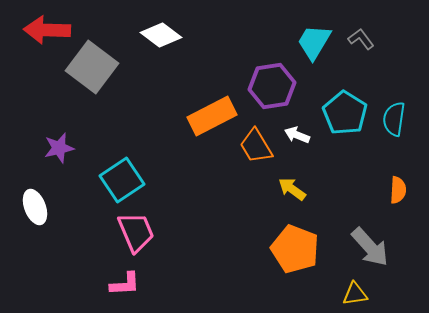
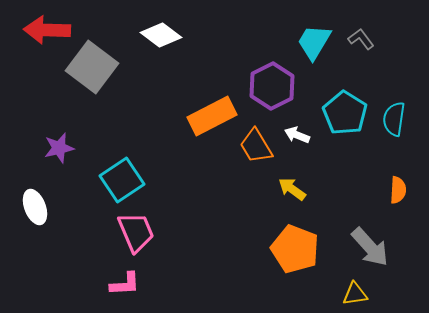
purple hexagon: rotated 18 degrees counterclockwise
